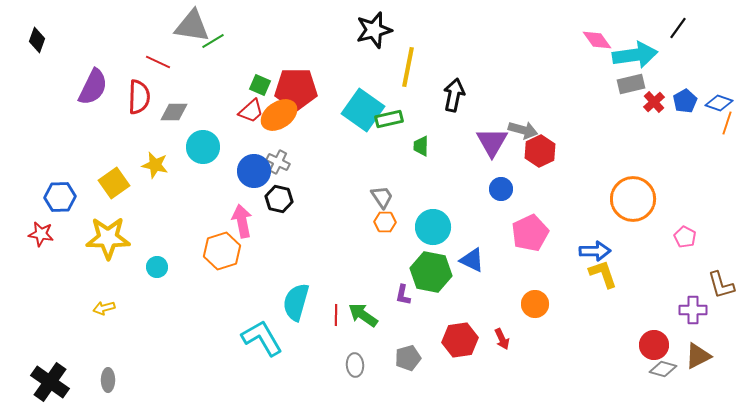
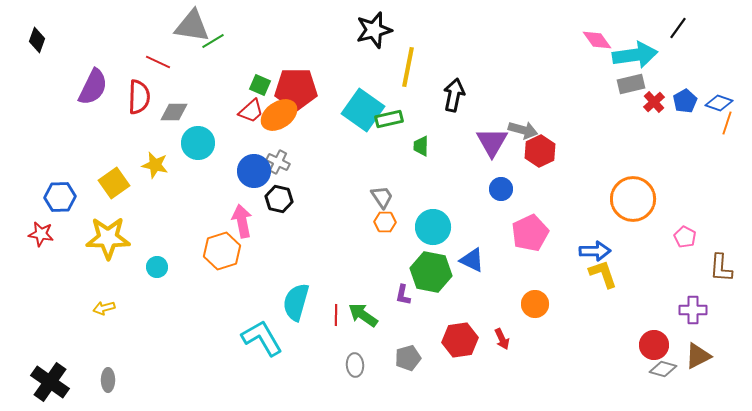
cyan circle at (203, 147): moved 5 px left, 4 px up
brown L-shape at (721, 285): moved 17 px up; rotated 20 degrees clockwise
